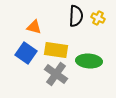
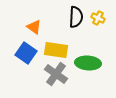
black semicircle: moved 1 px down
orange triangle: rotated 21 degrees clockwise
green ellipse: moved 1 px left, 2 px down
